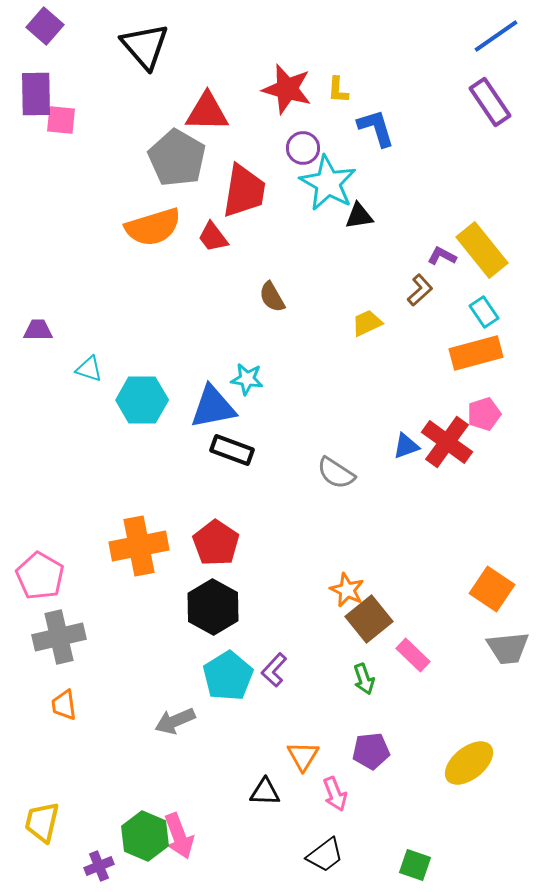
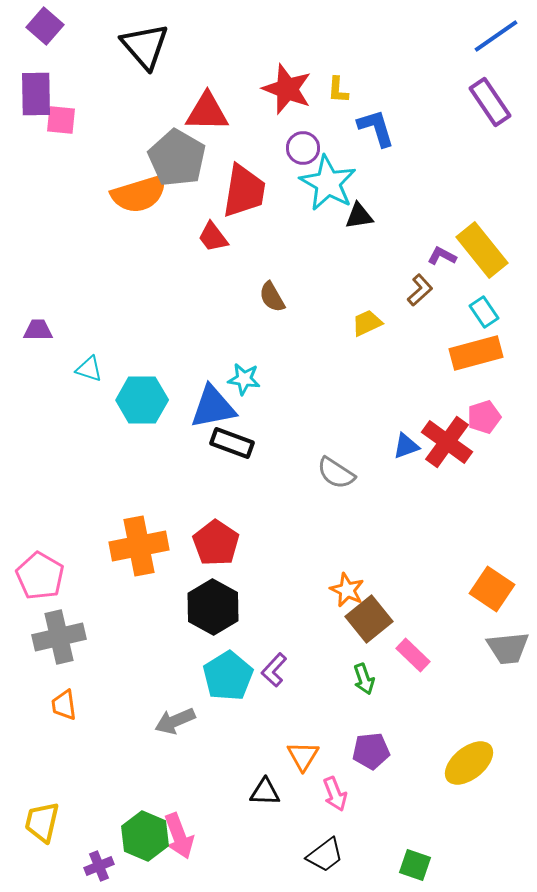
red star at (287, 89): rotated 6 degrees clockwise
orange semicircle at (153, 227): moved 14 px left, 33 px up
cyan star at (247, 379): moved 3 px left
pink pentagon at (484, 414): moved 3 px down
black rectangle at (232, 450): moved 7 px up
